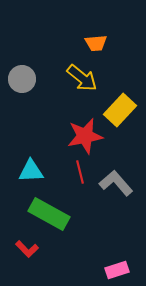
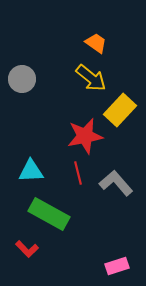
orange trapezoid: rotated 140 degrees counterclockwise
yellow arrow: moved 9 px right
red line: moved 2 px left, 1 px down
pink rectangle: moved 4 px up
